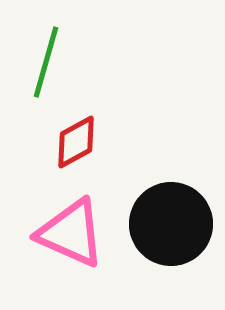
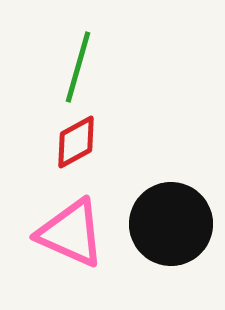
green line: moved 32 px right, 5 px down
